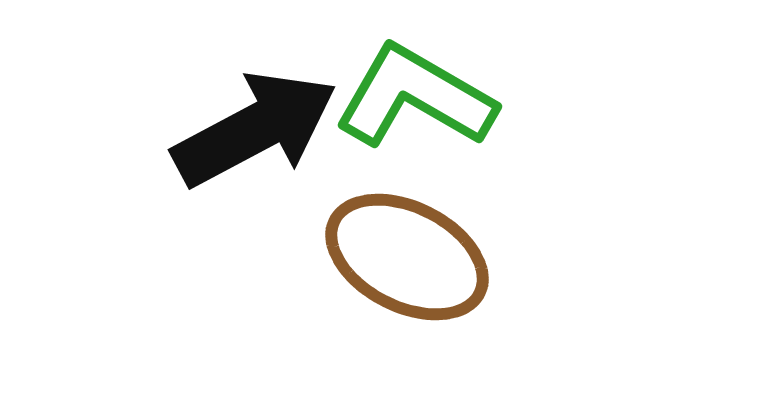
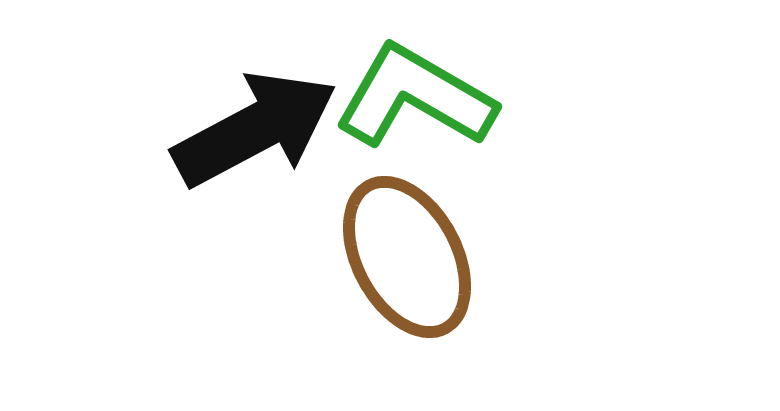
brown ellipse: rotated 35 degrees clockwise
